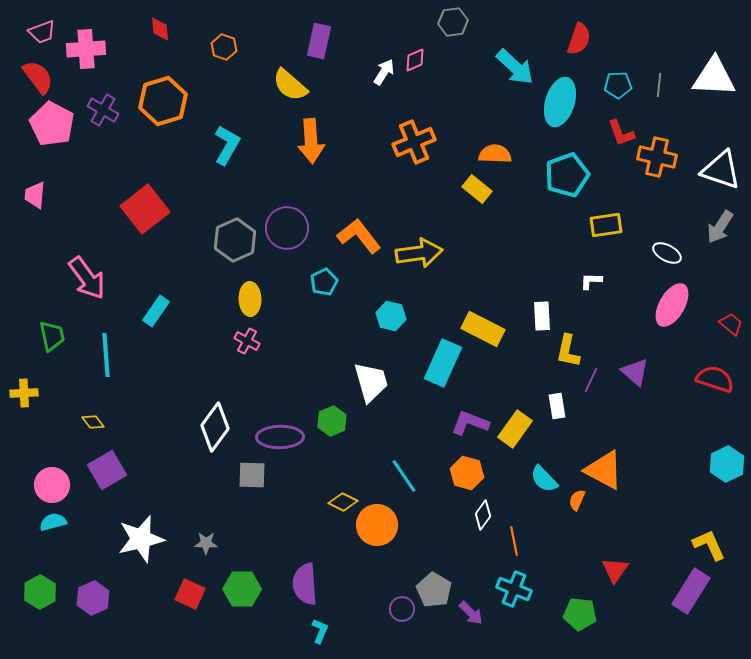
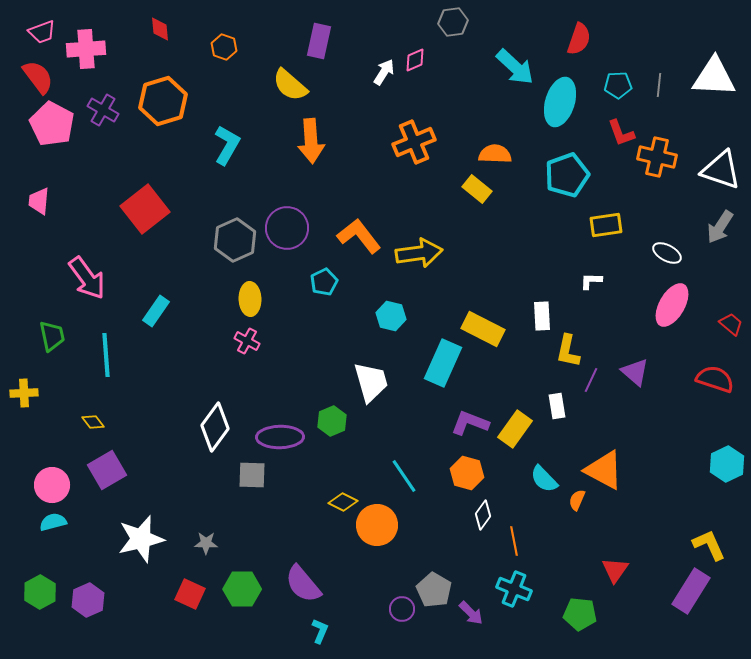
pink trapezoid at (35, 195): moved 4 px right, 6 px down
purple semicircle at (305, 584): moved 2 px left; rotated 36 degrees counterclockwise
purple hexagon at (93, 598): moved 5 px left, 2 px down
